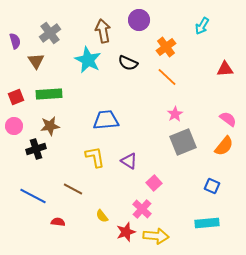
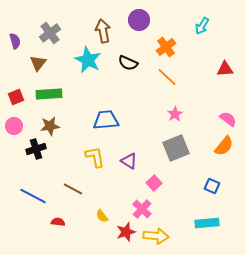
brown triangle: moved 2 px right, 2 px down; rotated 12 degrees clockwise
gray square: moved 7 px left, 6 px down
